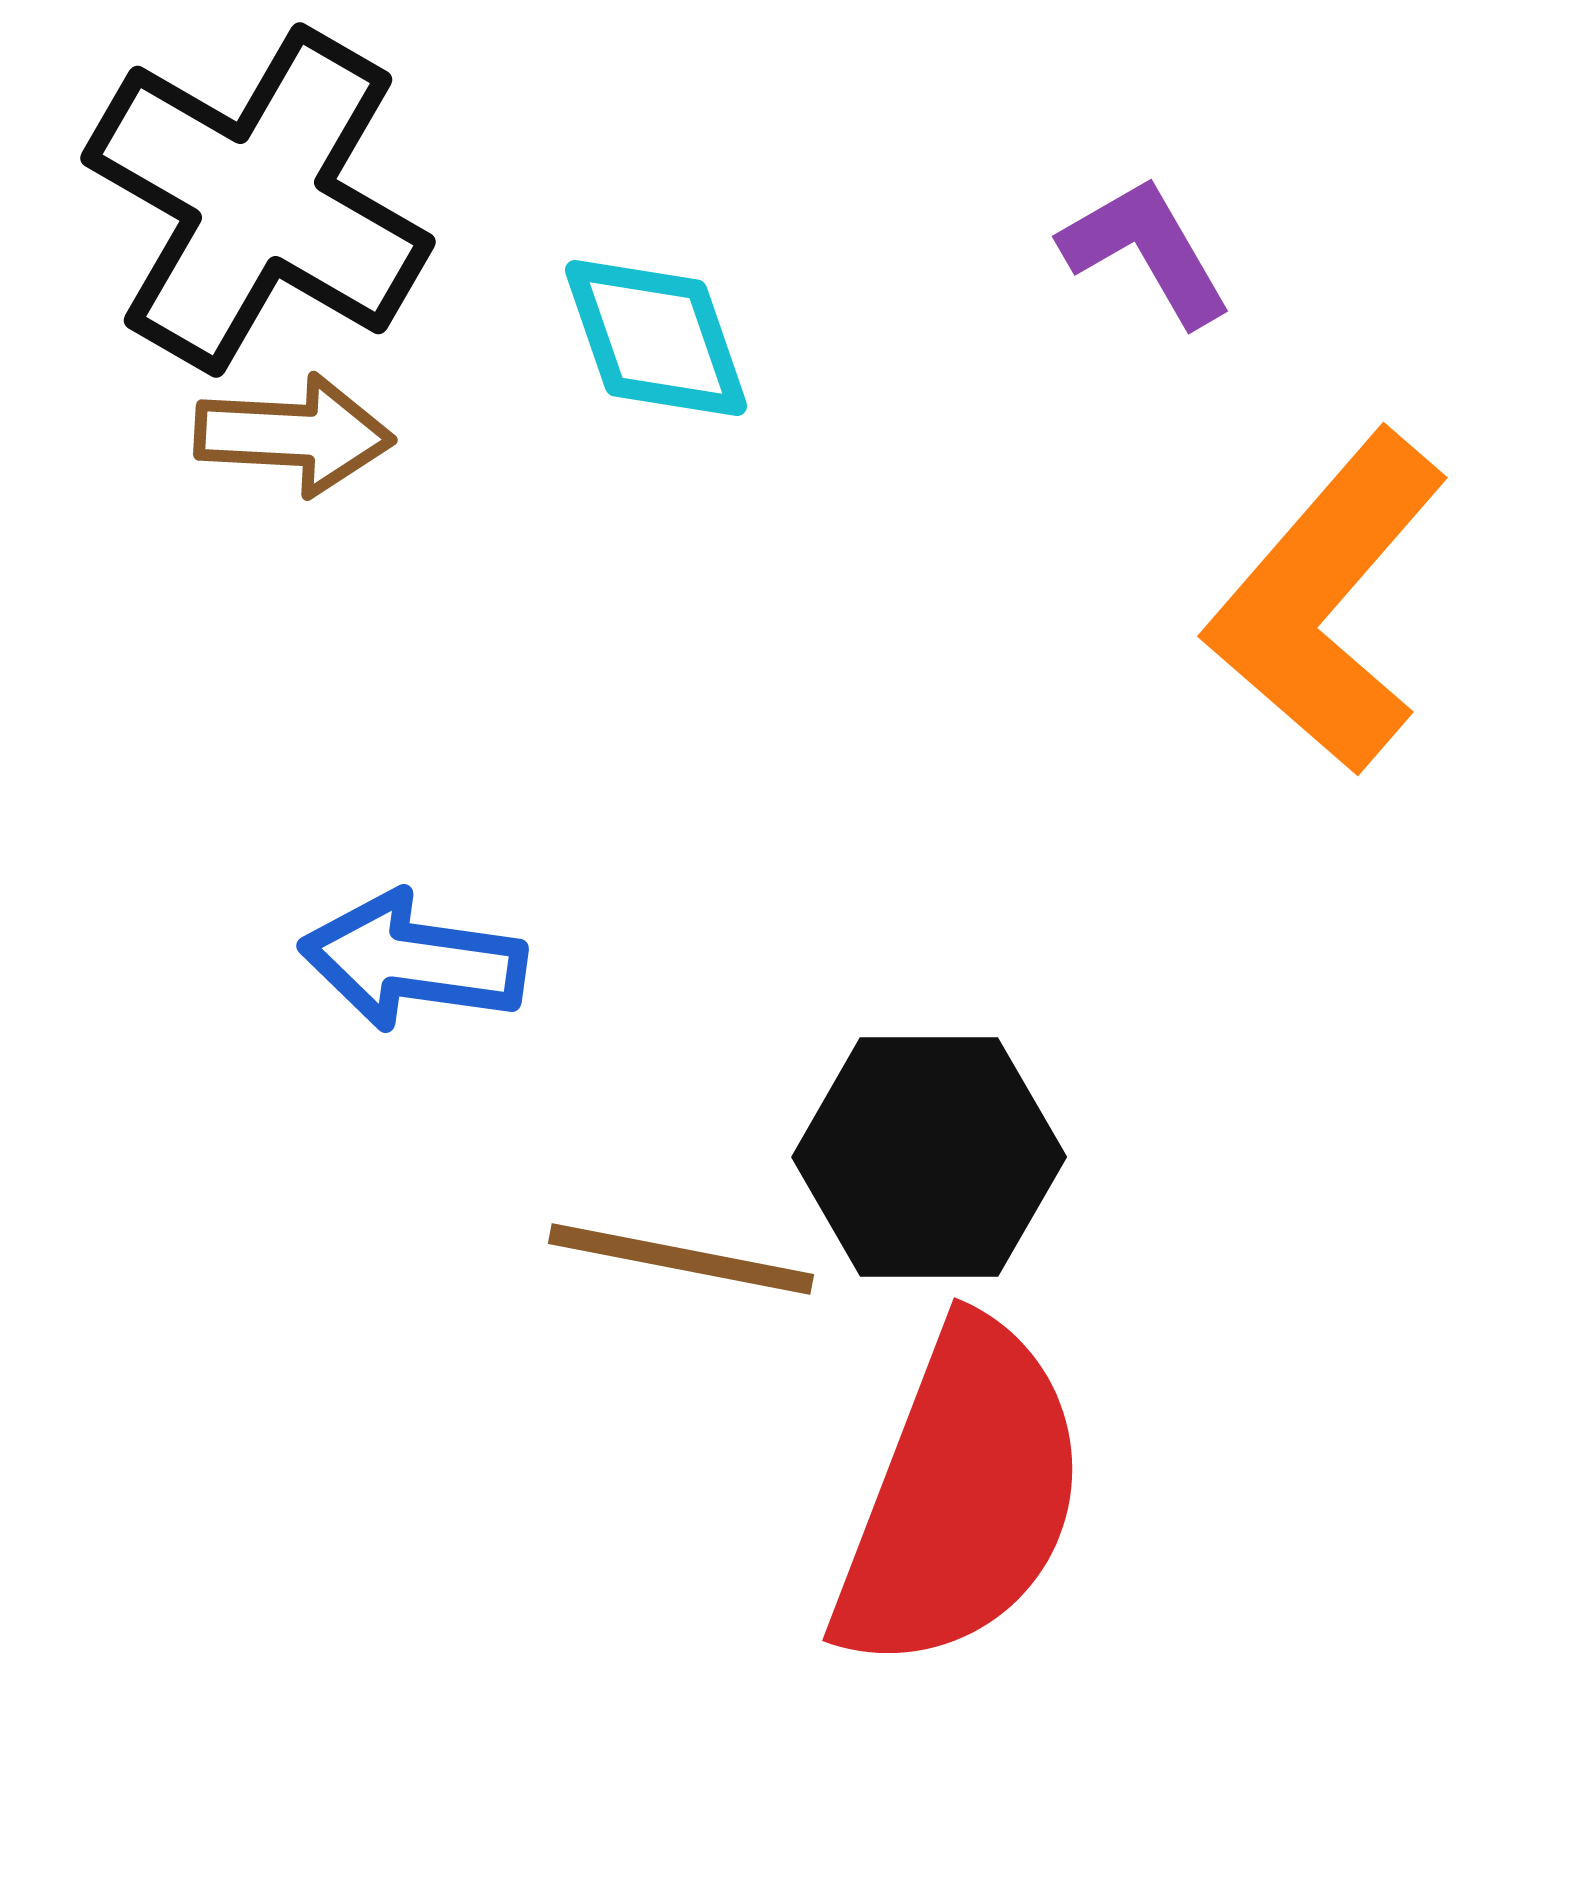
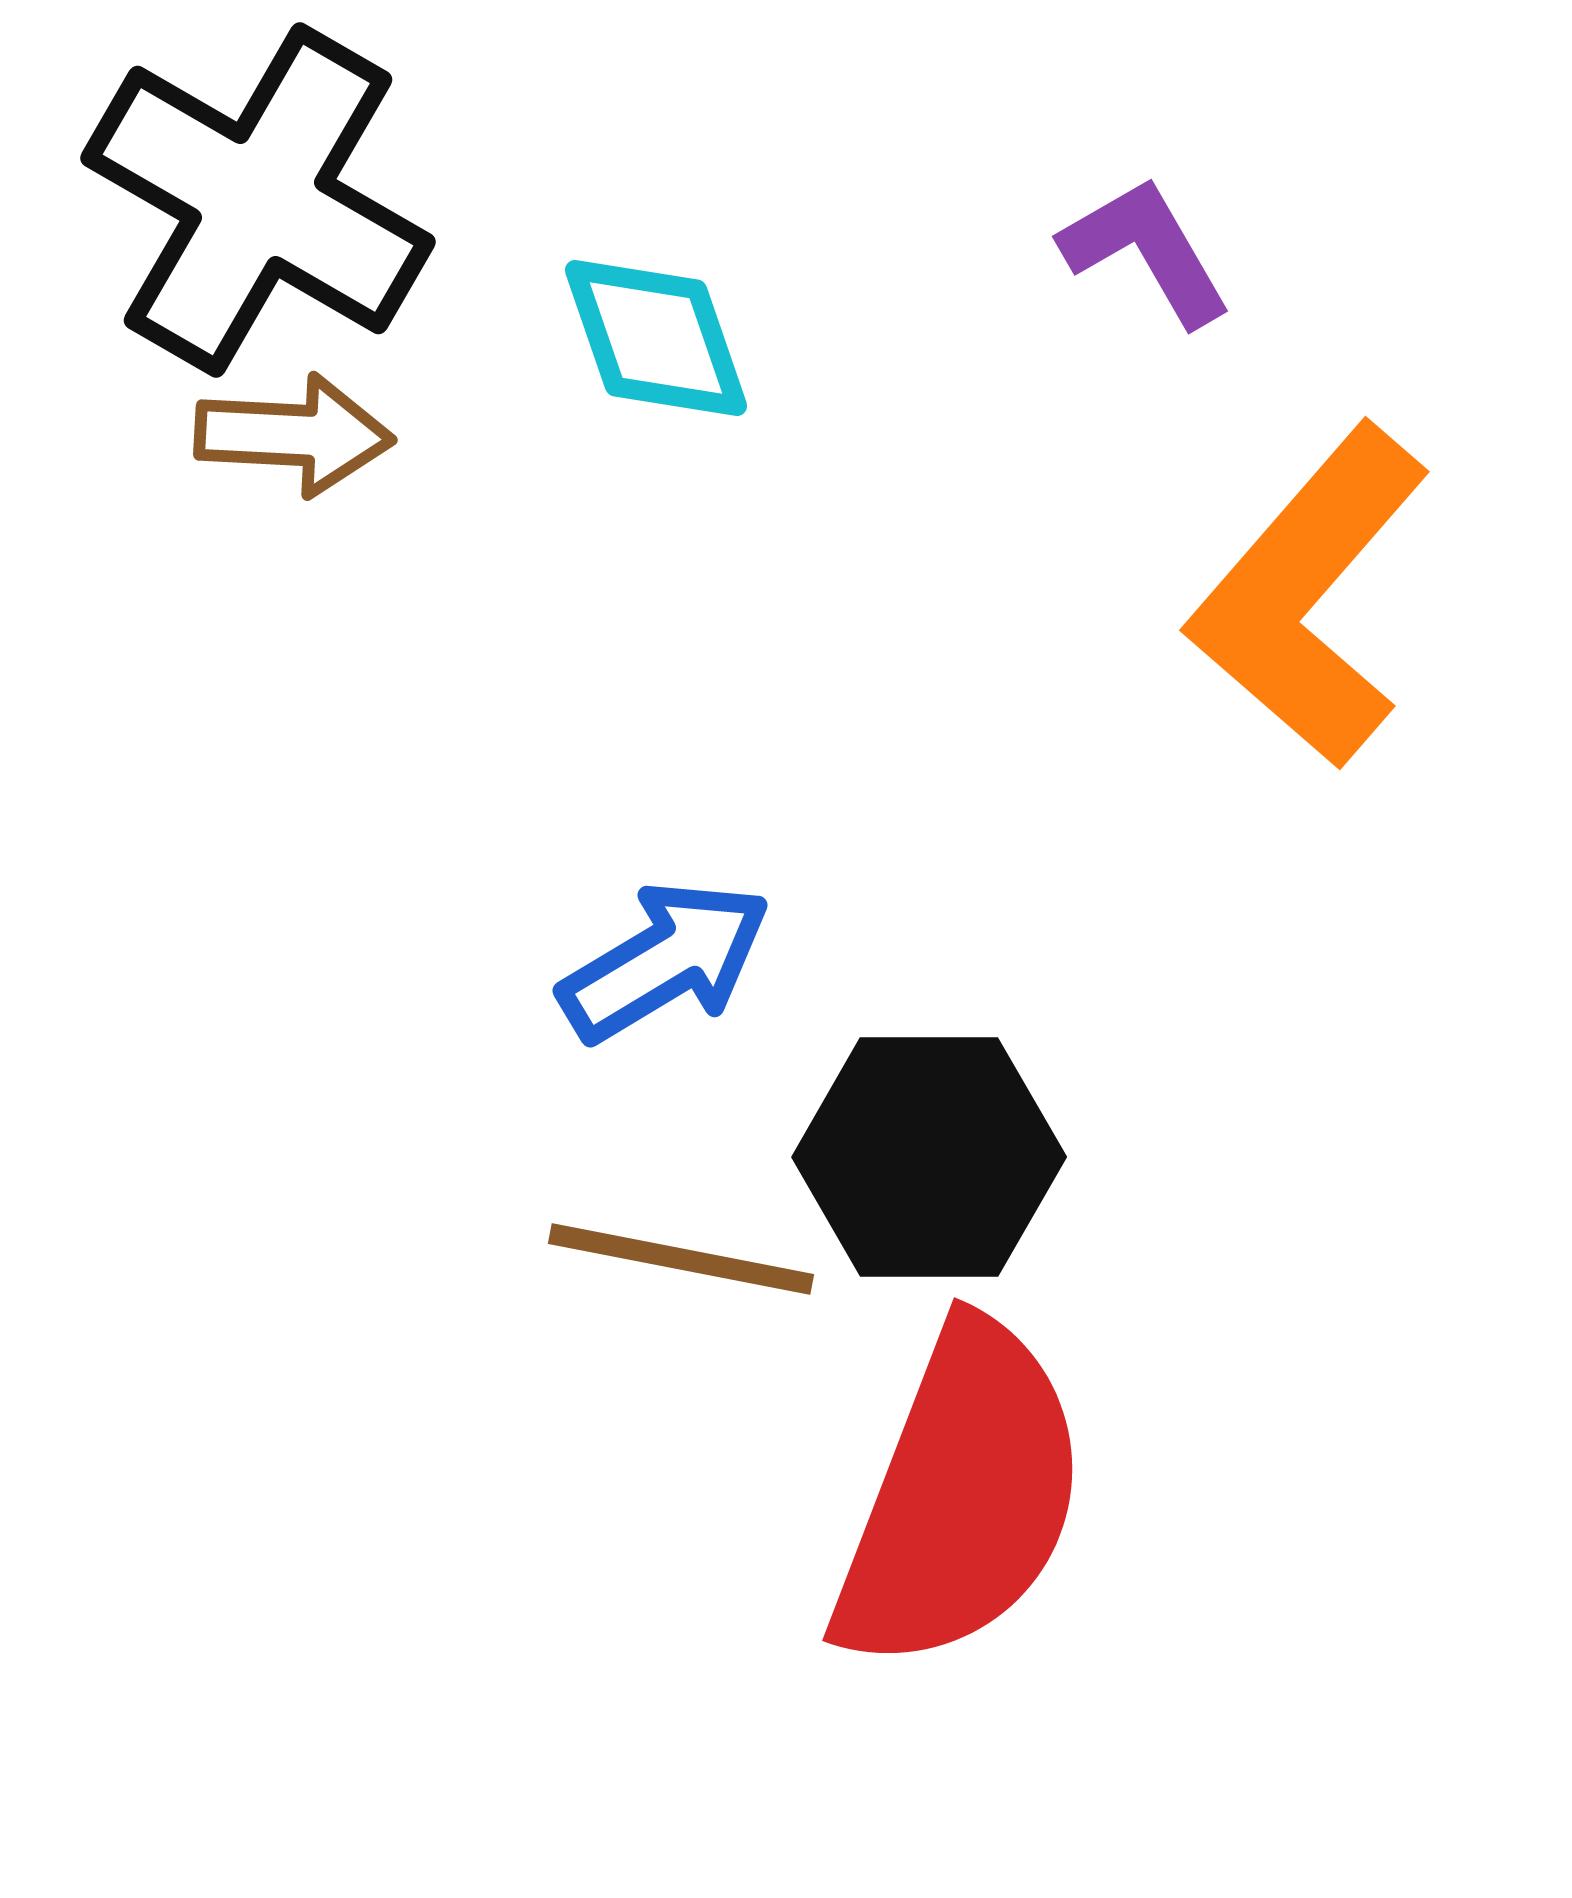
orange L-shape: moved 18 px left, 6 px up
blue arrow: moved 252 px right; rotated 141 degrees clockwise
